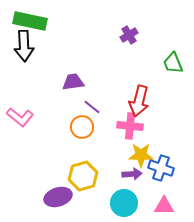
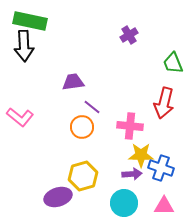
red arrow: moved 25 px right, 2 px down
